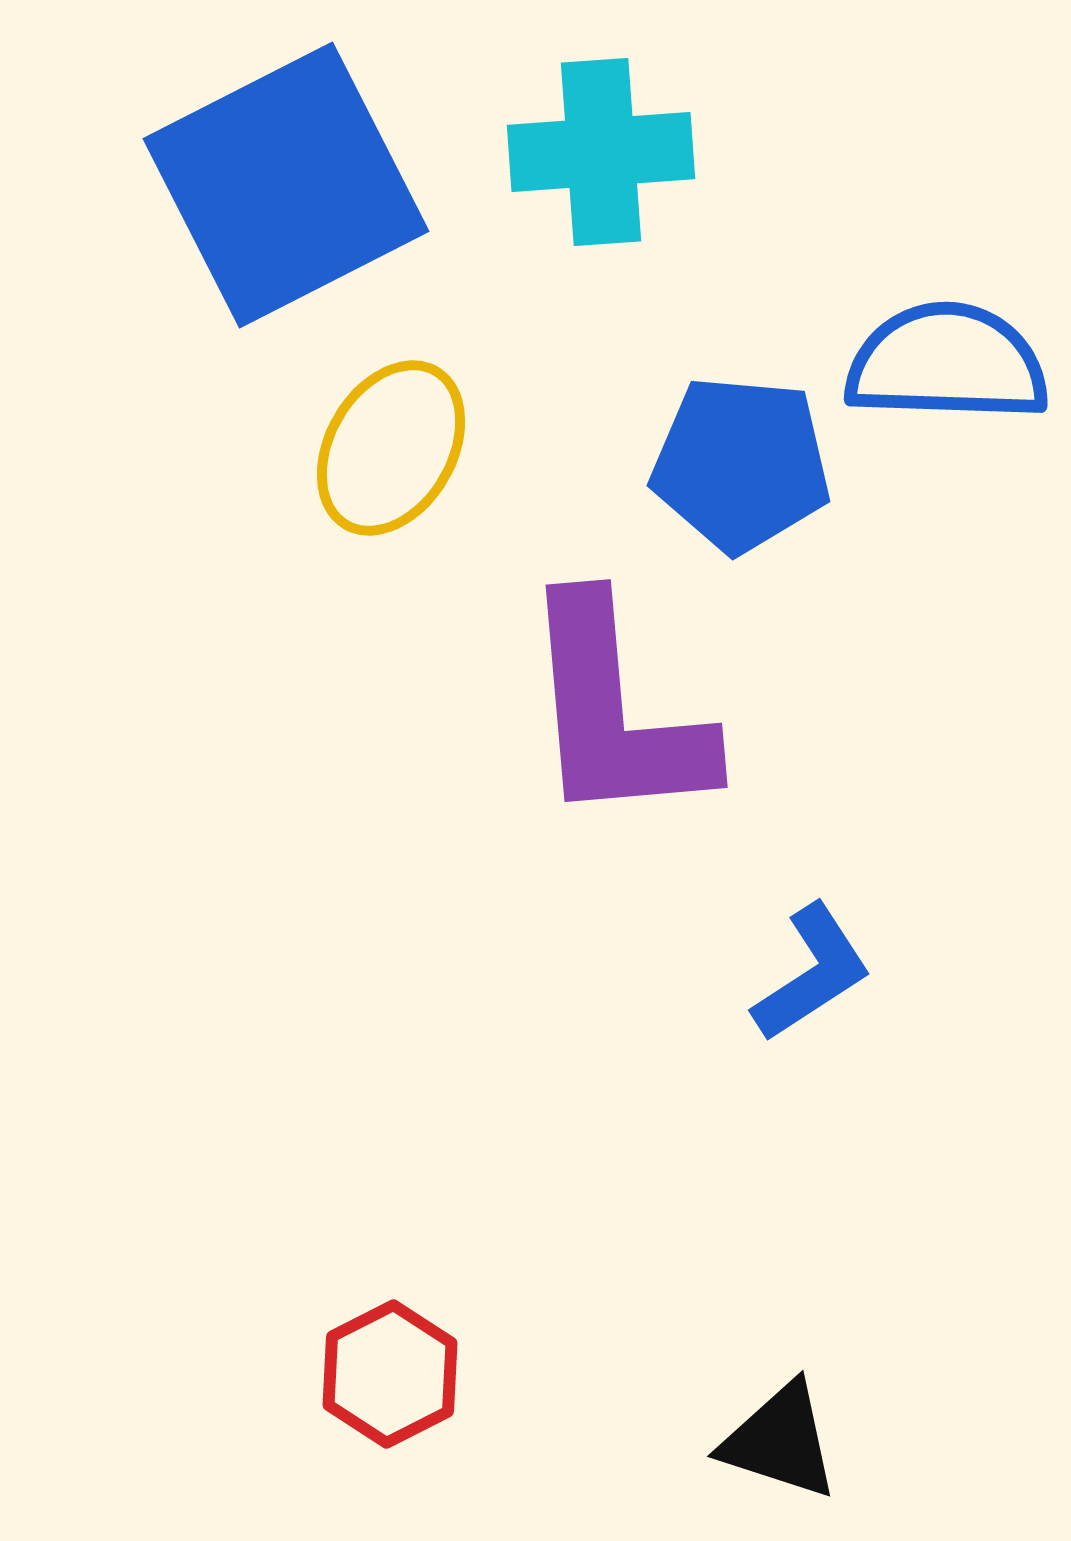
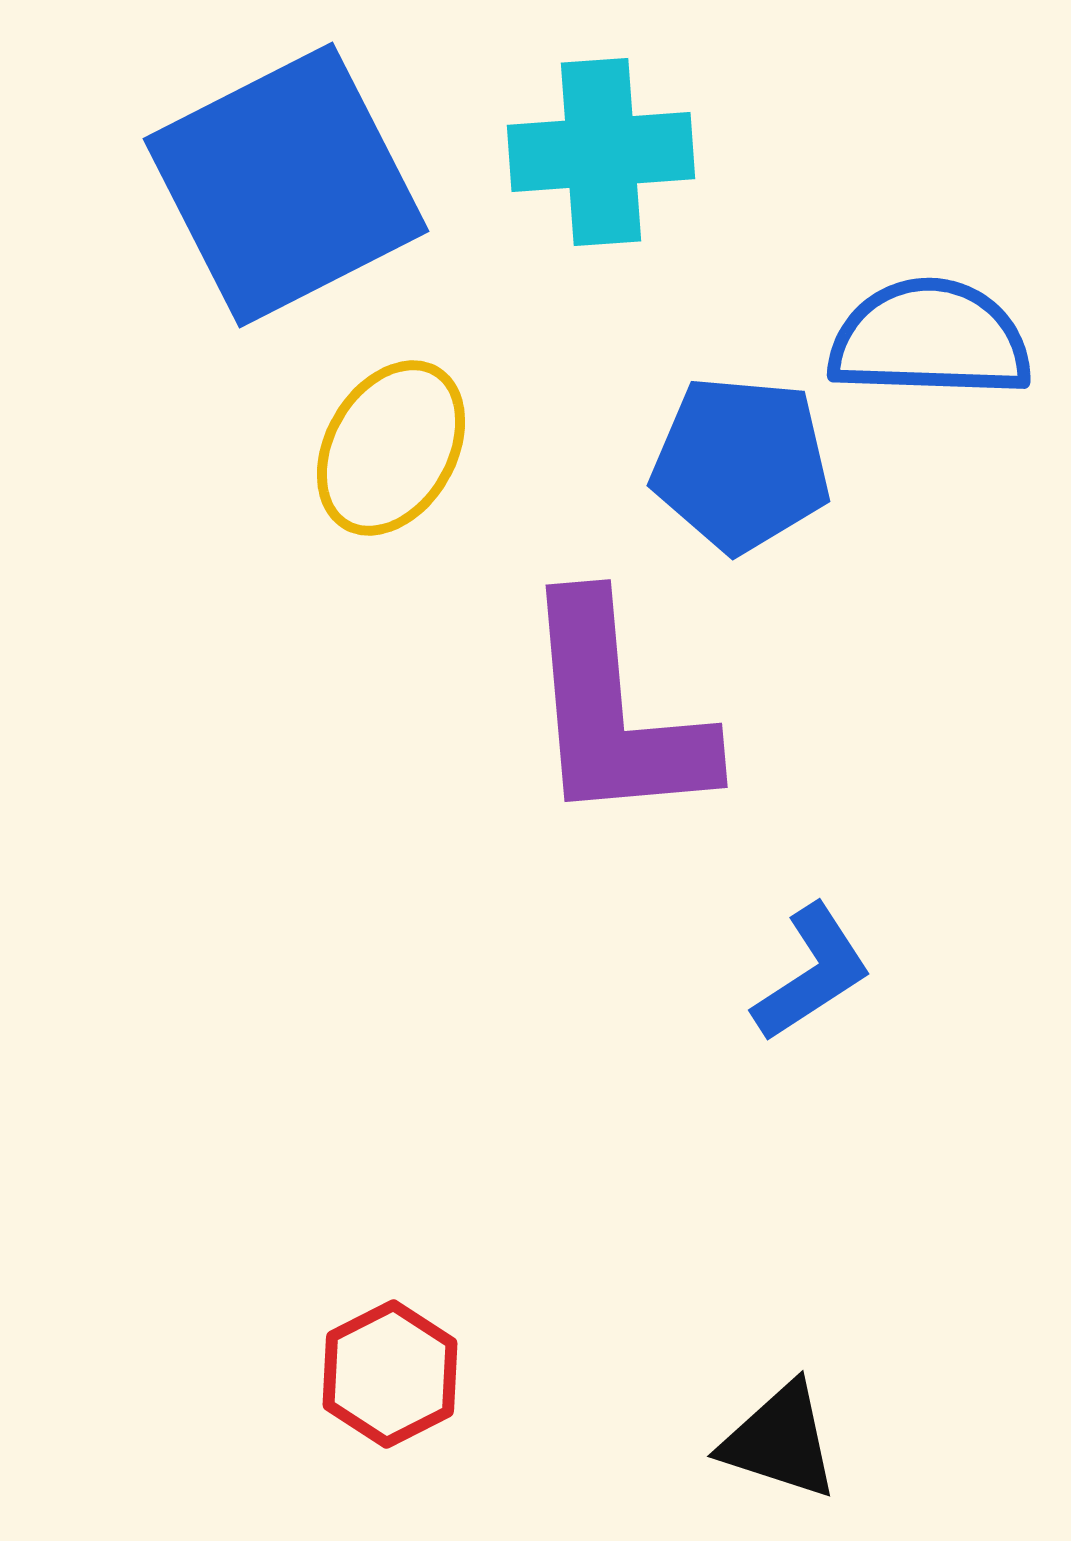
blue semicircle: moved 17 px left, 24 px up
